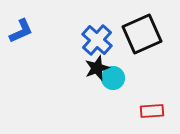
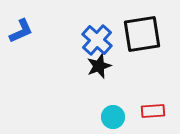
black square: rotated 15 degrees clockwise
black star: moved 2 px right, 2 px up
cyan circle: moved 39 px down
red rectangle: moved 1 px right
